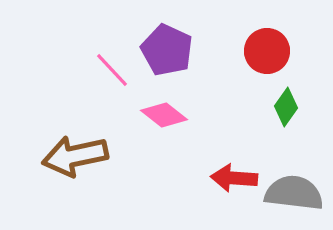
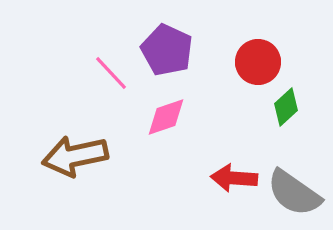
red circle: moved 9 px left, 11 px down
pink line: moved 1 px left, 3 px down
green diamond: rotated 12 degrees clockwise
pink diamond: moved 2 px right, 2 px down; rotated 57 degrees counterclockwise
gray semicircle: rotated 152 degrees counterclockwise
